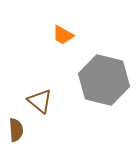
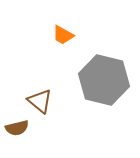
brown semicircle: moved 1 px right, 2 px up; rotated 80 degrees clockwise
